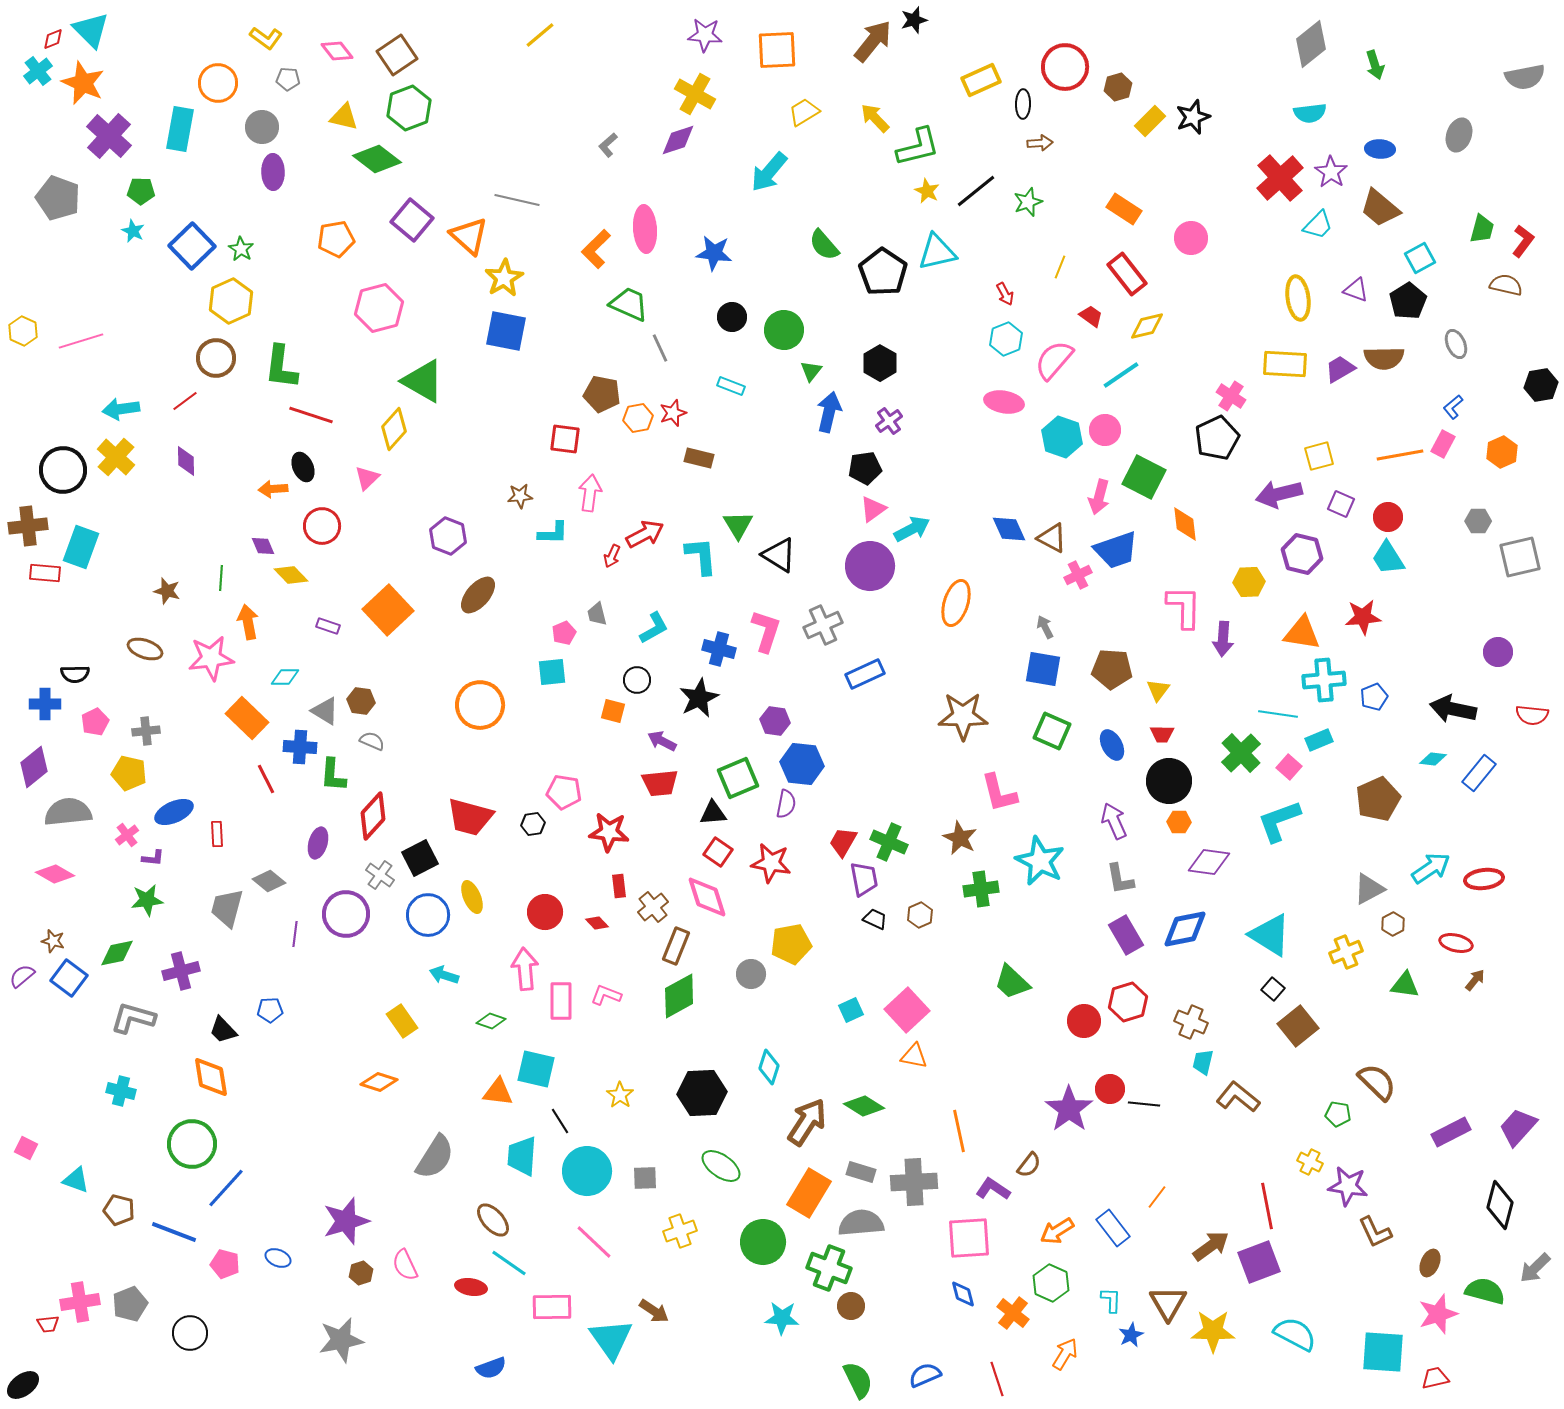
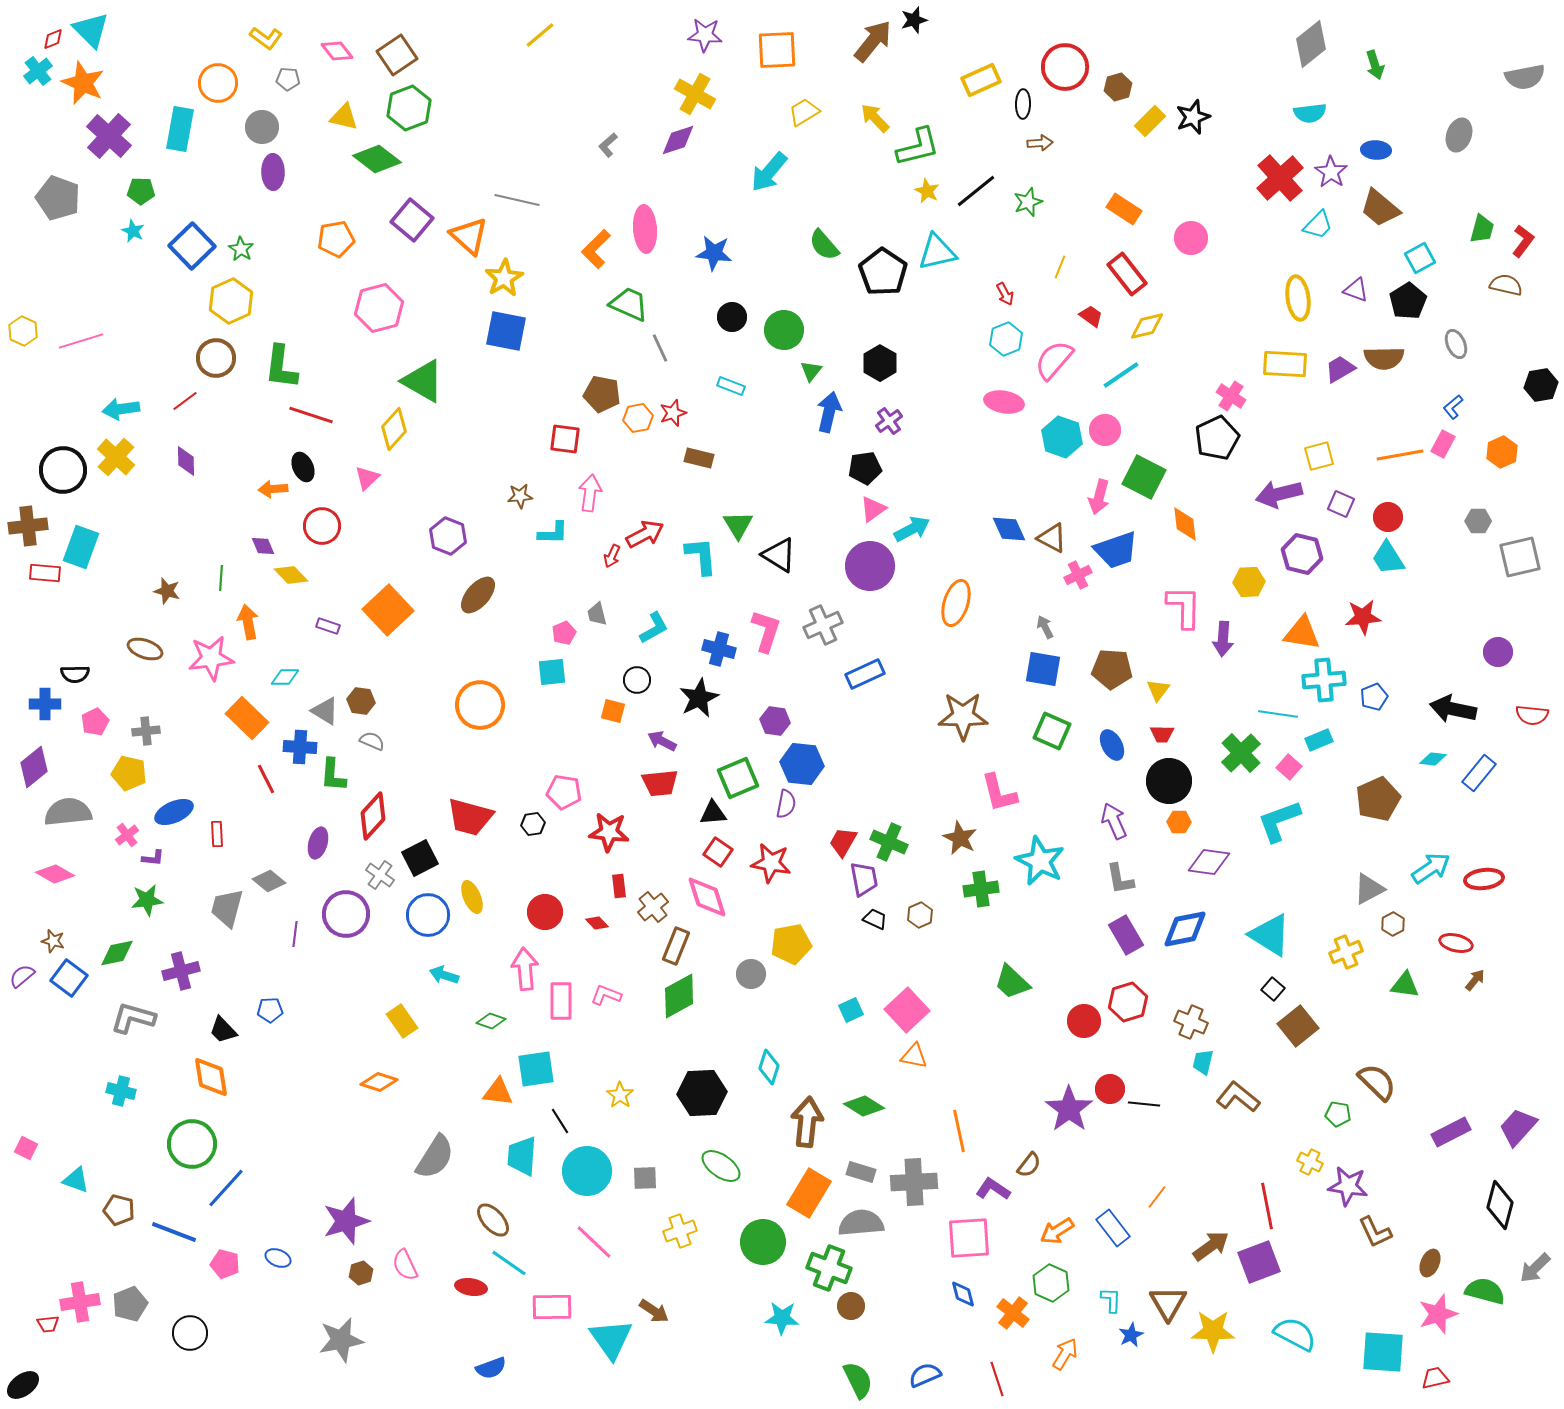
blue ellipse at (1380, 149): moved 4 px left, 1 px down
cyan square at (536, 1069): rotated 21 degrees counterclockwise
brown arrow at (807, 1122): rotated 27 degrees counterclockwise
